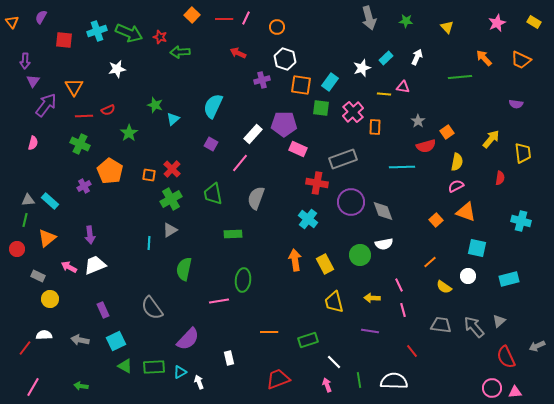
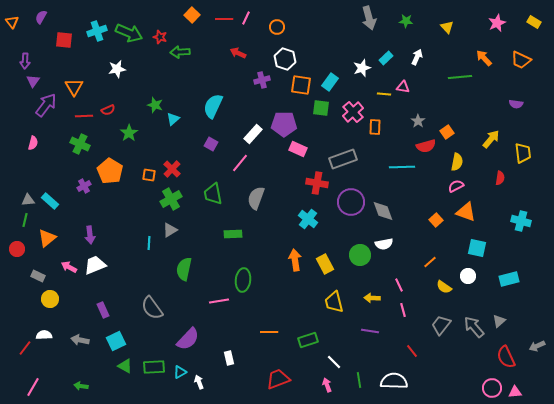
gray trapezoid at (441, 325): rotated 60 degrees counterclockwise
